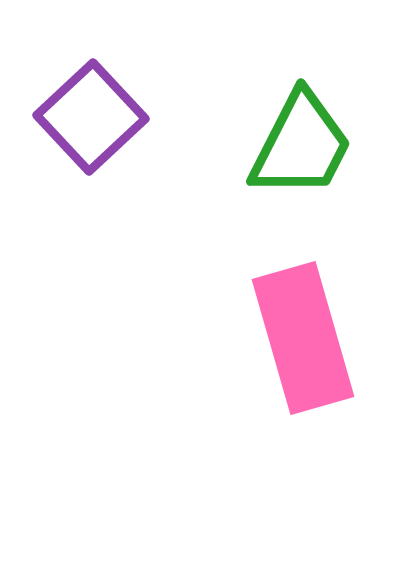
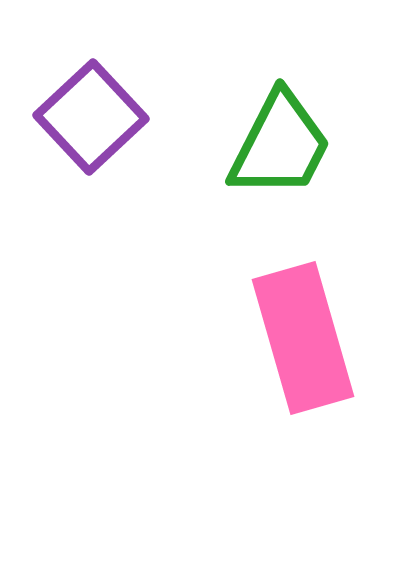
green trapezoid: moved 21 px left
